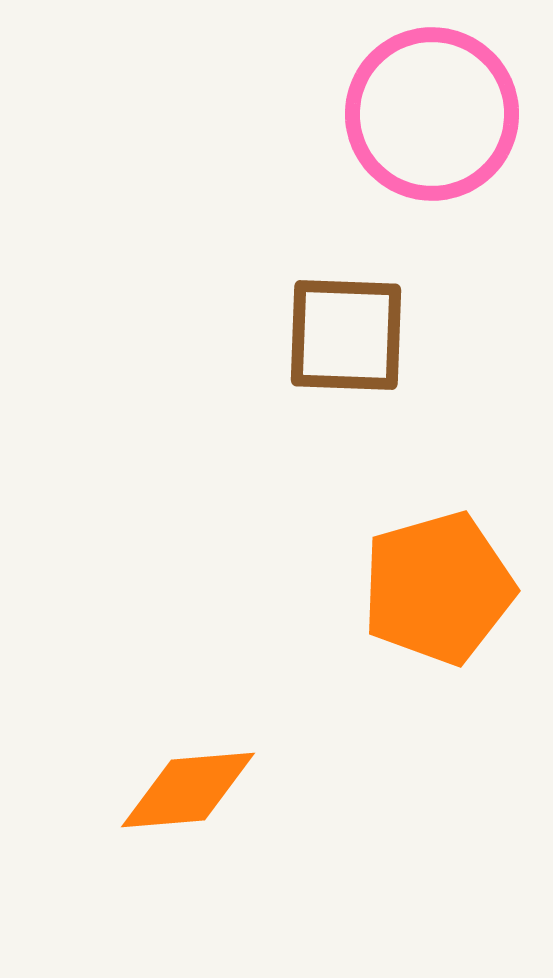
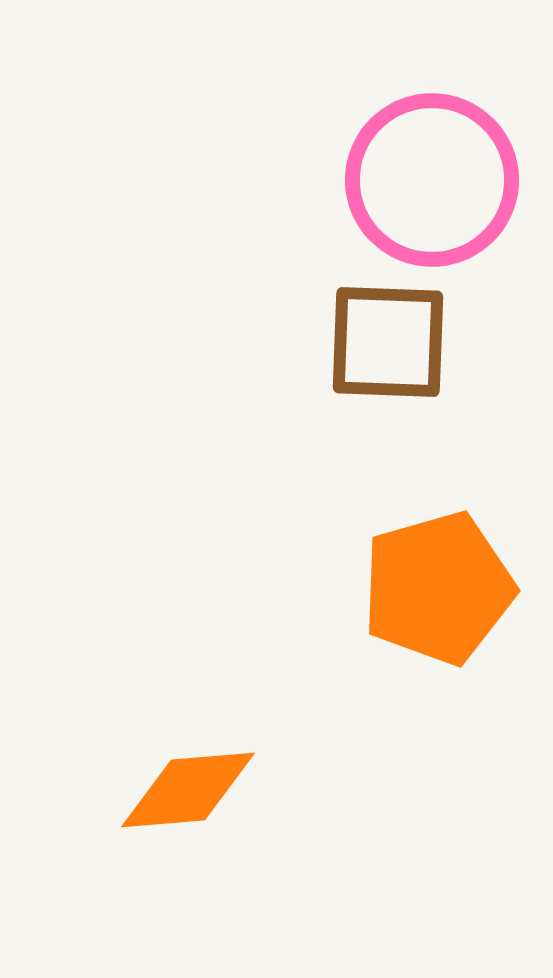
pink circle: moved 66 px down
brown square: moved 42 px right, 7 px down
